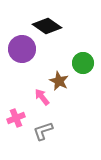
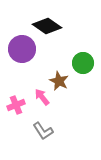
pink cross: moved 13 px up
gray L-shape: rotated 105 degrees counterclockwise
